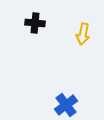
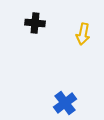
blue cross: moved 1 px left, 2 px up
